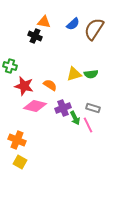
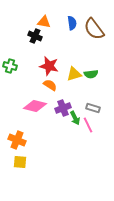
blue semicircle: moved 1 px left, 1 px up; rotated 56 degrees counterclockwise
brown semicircle: rotated 70 degrees counterclockwise
red star: moved 25 px right, 20 px up
yellow square: rotated 24 degrees counterclockwise
